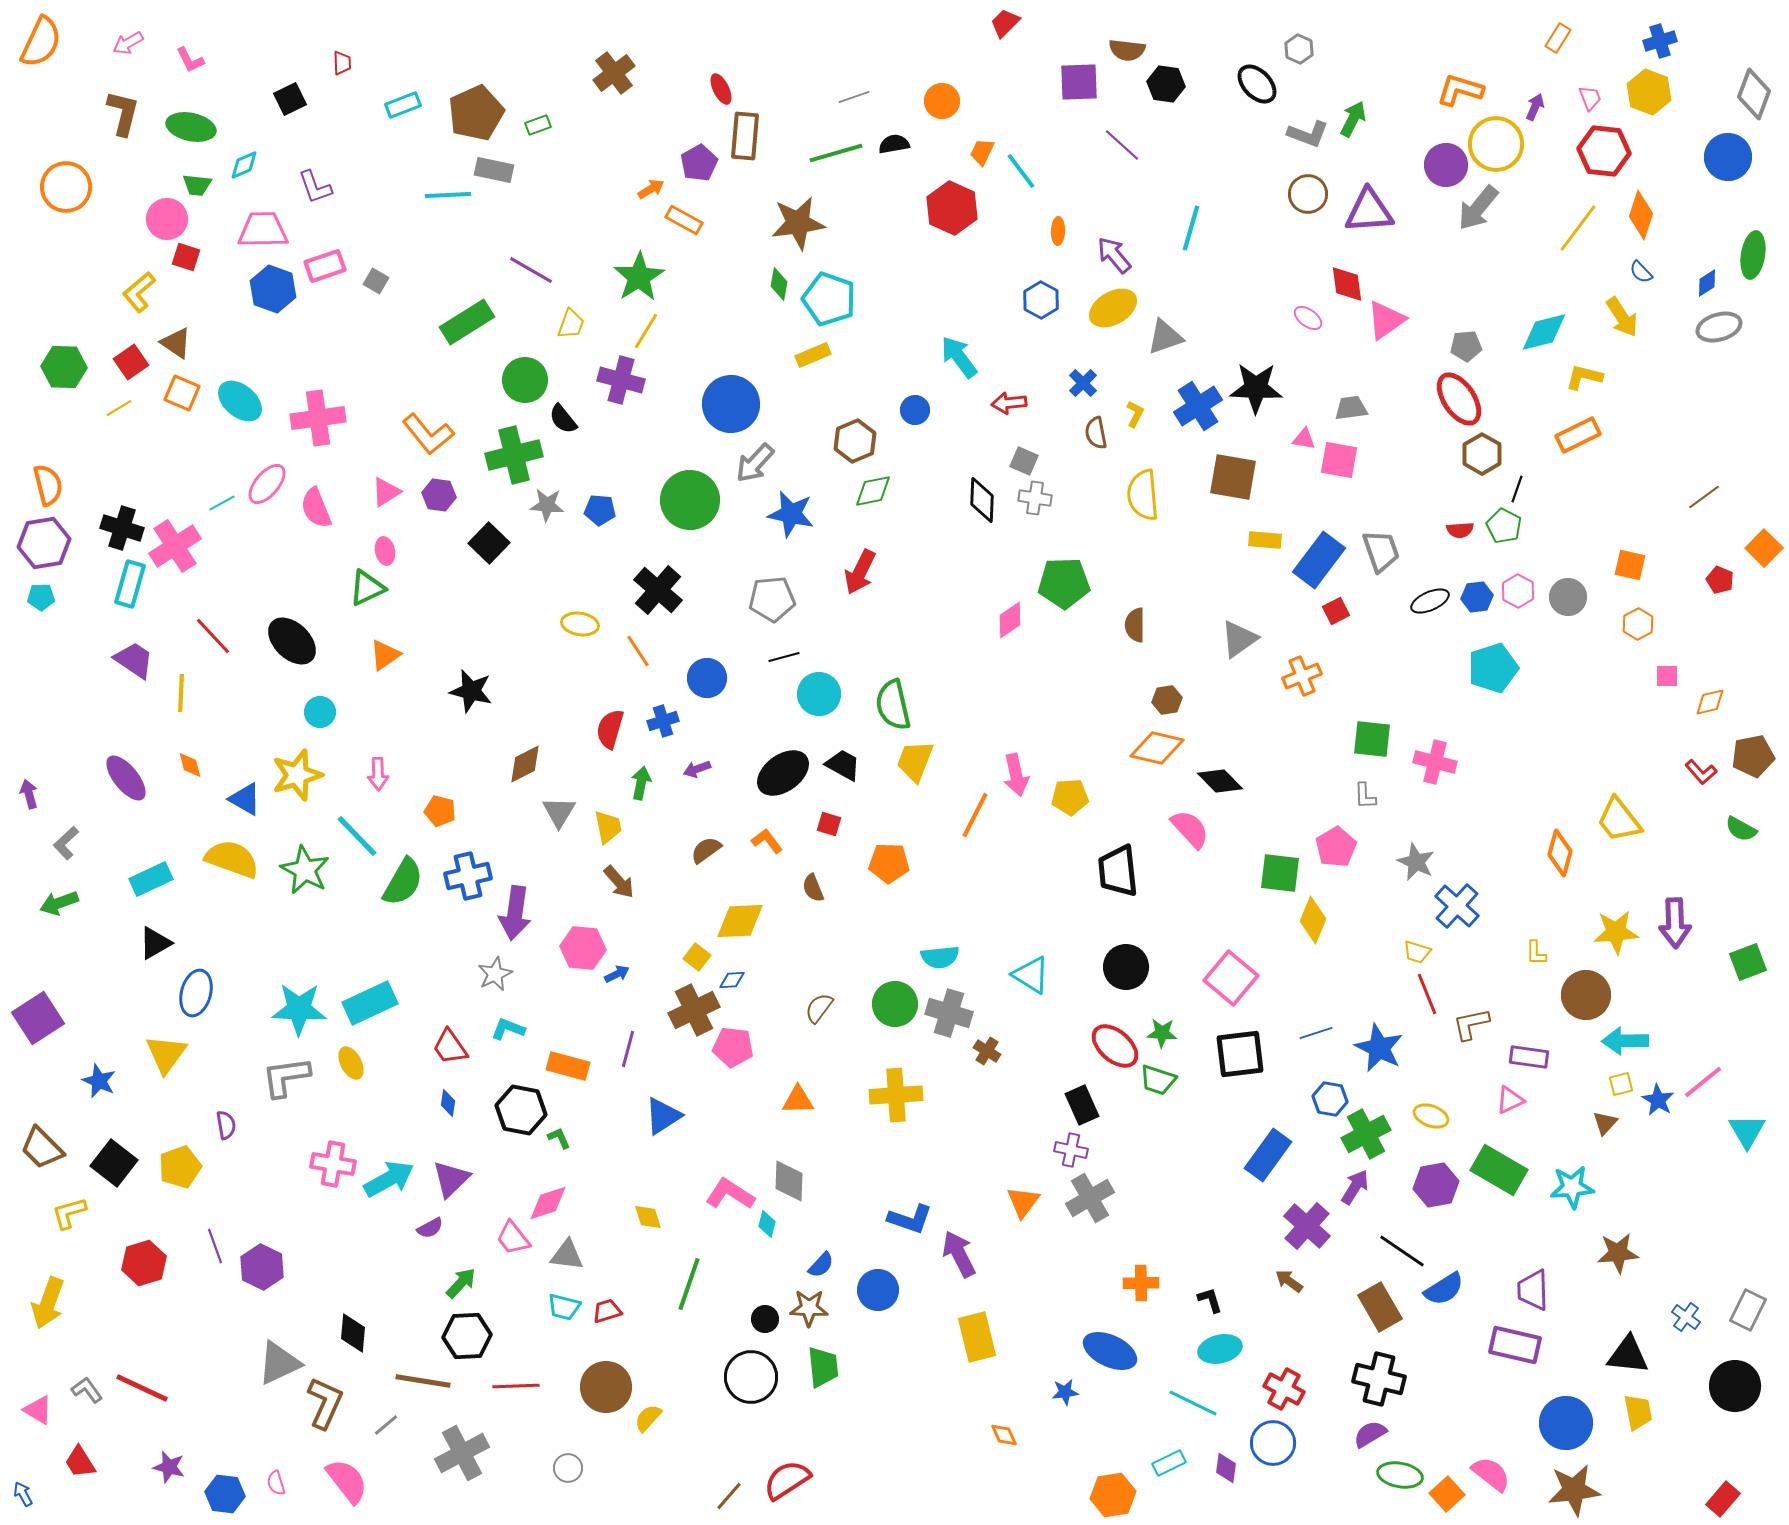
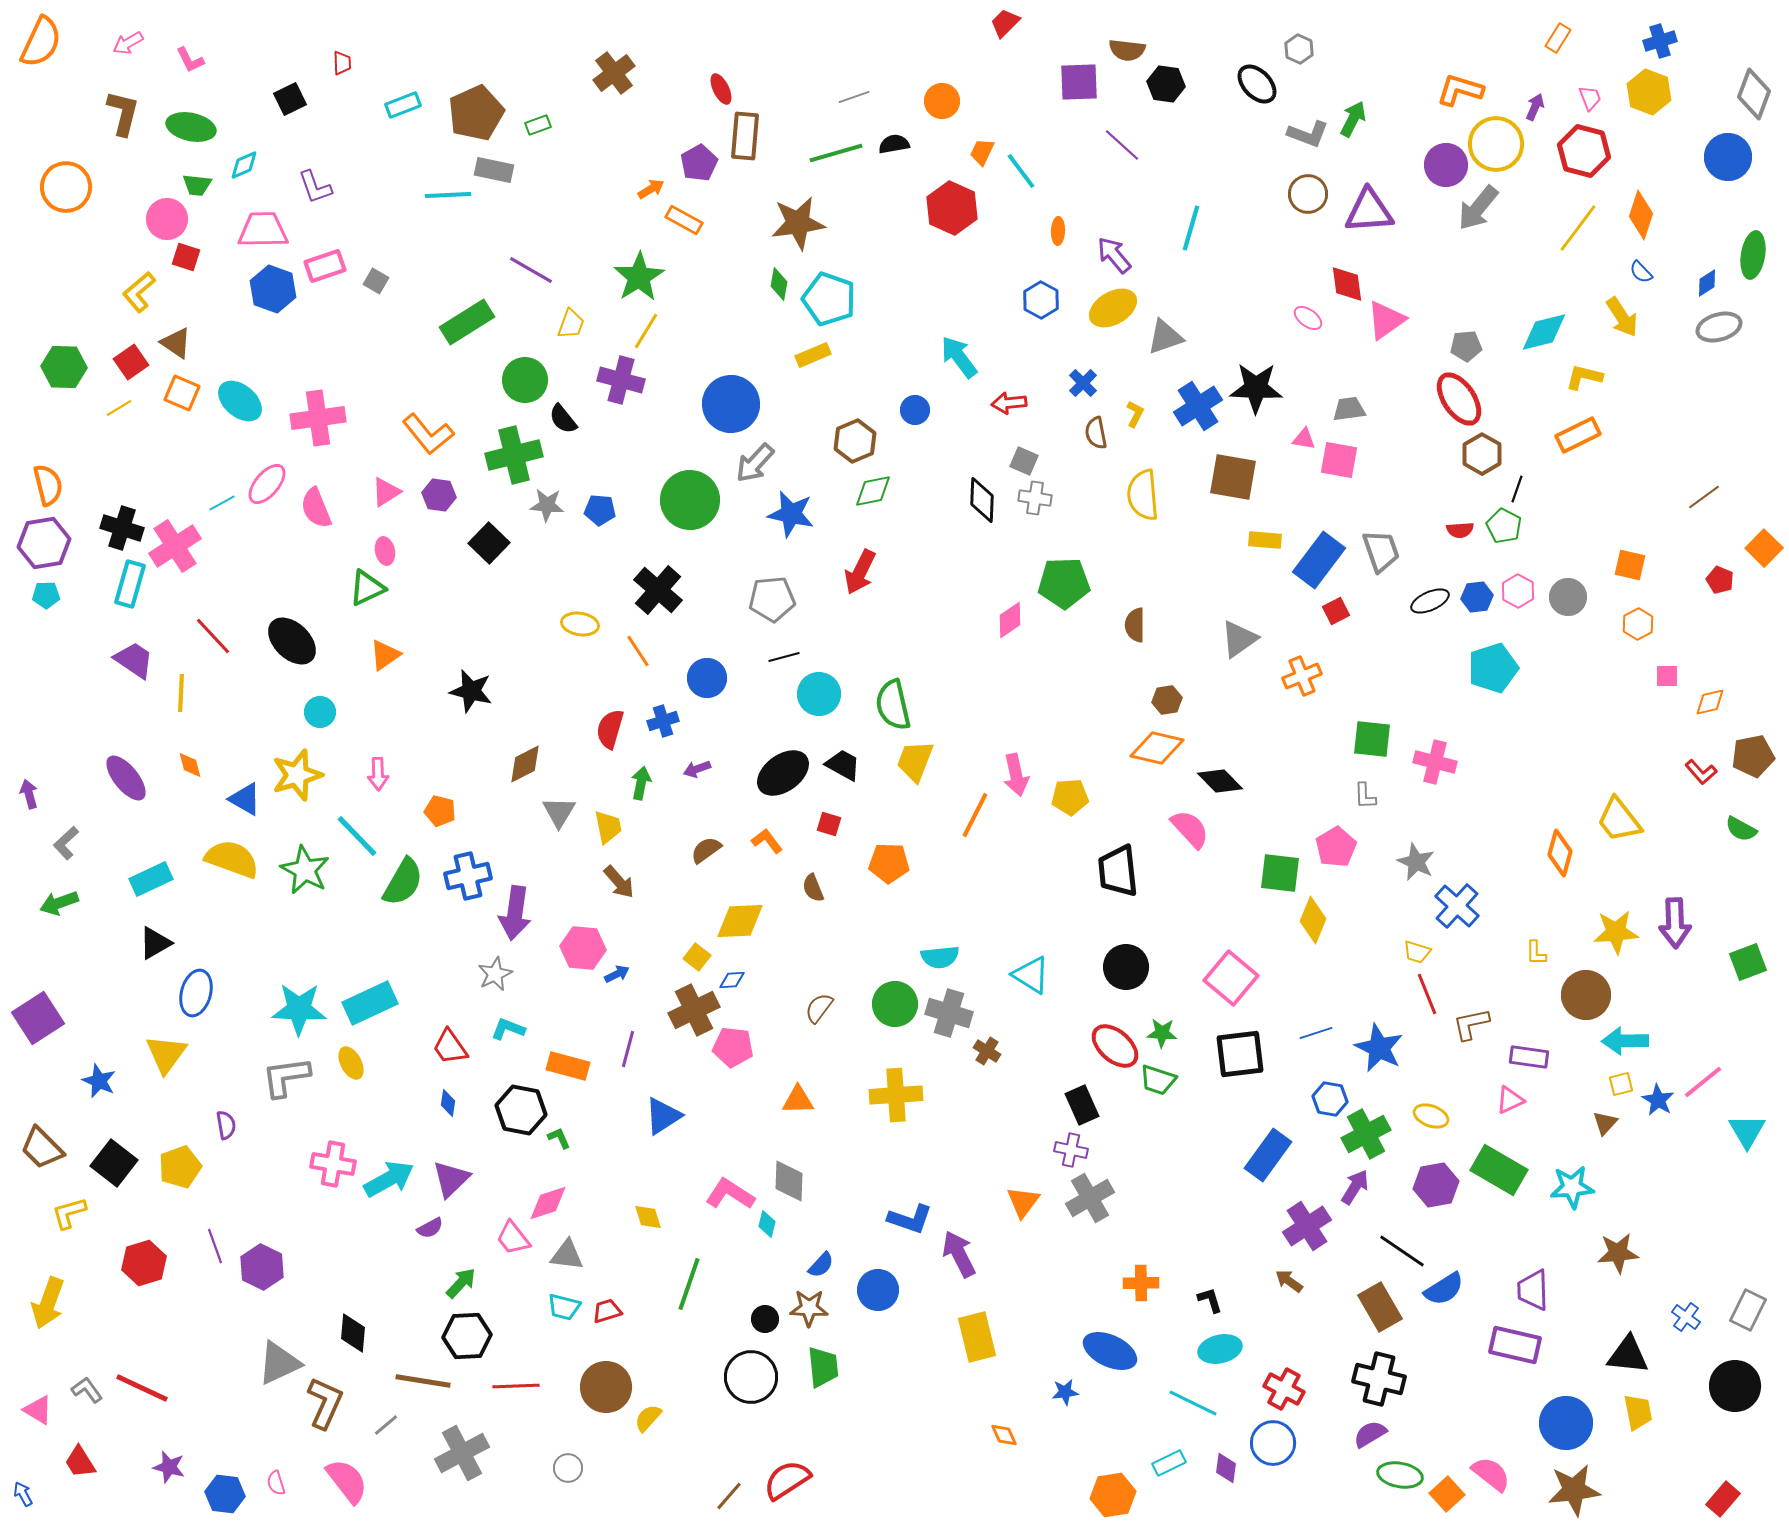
red hexagon at (1604, 151): moved 20 px left; rotated 9 degrees clockwise
gray trapezoid at (1351, 408): moved 2 px left, 1 px down
cyan pentagon at (41, 597): moved 5 px right, 2 px up
purple cross at (1307, 1226): rotated 15 degrees clockwise
